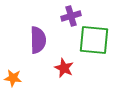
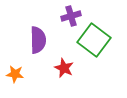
green square: rotated 32 degrees clockwise
orange star: moved 2 px right, 4 px up
